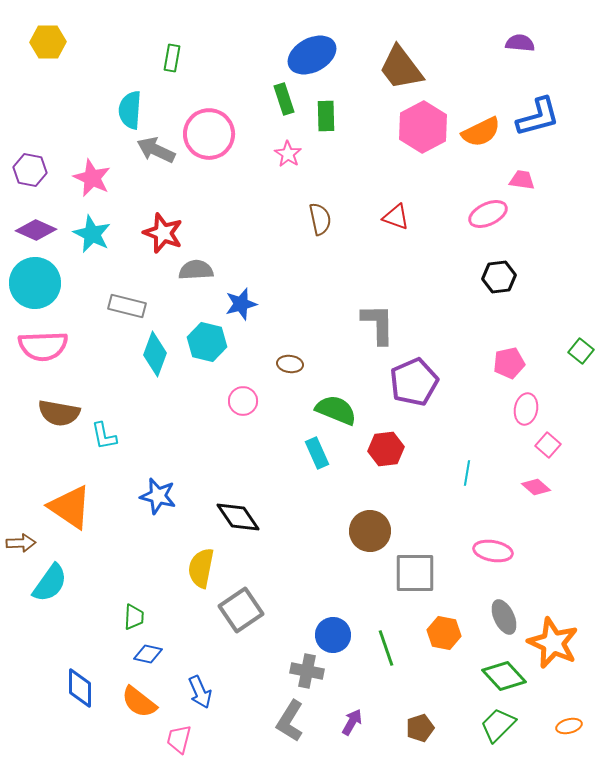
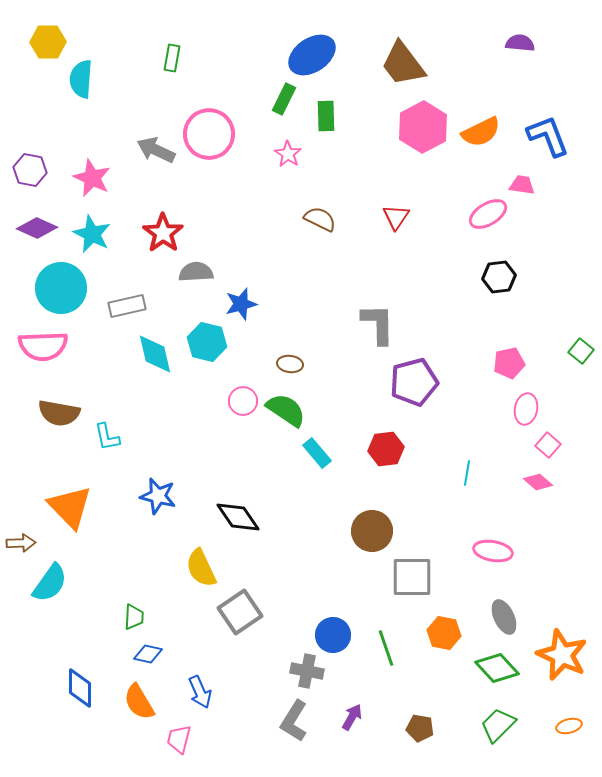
blue ellipse at (312, 55): rotated 6 degrees counterclockwise
brown trapezoid at (401, 68): moved 2 px right, 4 px up
green rectangle at (284, 99): rotated 44 degrees clockwise
cyan semicircle at (130, 110): moved 49 px left, 31 px up
blue L-shape at (538, 117): moved 10 px right, 19 px down; rotated 96 degrees counterclockwise
pink trapezoid at (522, 180): moved 5 px down
pink ellipse at (488, 214): rotated 6 degrees counterclockwise
red triangle at (396, 217): rotated 44 degrees clockwise
brown semicircle at (320, 219): rotated 52 degrees counterclockwise
purple diamond at (36, 230): moved 1 px right, 2 px up
red star at (163, 233): rotated 15 degrees clockwise
gray semicircle at (196, 270): moved 2 px down
cyan circle at (35, 283): moved 26 px right, 5 px down
gray rectangle at (127, 306): rotated 27 degrees counterclockwise
cyan diamond at (155, 354): rotated 33 degrees counterclockwise
purple pentagon at (414, 382): rotated 9 degrees clockwise
green semicircle at (336, 410): moved 50 px left; rotated 12 degrees clockwise
cyan L-shape at (104, 436): moved 3 px right, 1 px down
cyan rectangle at (317, 453): rotated 16 degrees counterclockwise
pink diamond at (536, 487): moved 2 px right, 5 px up
orange triangle at (70, 507): rotated 12 degrees clockwise
brown circle at (370, 531): moved 2 px right
yellow semicircle at (201, 568): rotated 36 degrees counterclockwise
gray square at (415, 573): moved 3 px left, 4 px down
gray square at (241, 610): moved 1 px left, 2 px down
orange star at (553, 643): moved 9 px right, 12 px down
green diamond at (504, 676): moved 7 px left, 8 px up
orange semicircle at (139, 702): rotated 21 degrees clockwise
gray L-shape at (290, 721): moved 4 px right
purple arrow at (352, 722): moved 5 px up
brown pentagon at (420, 728): rotated 28 degrees clockwise
